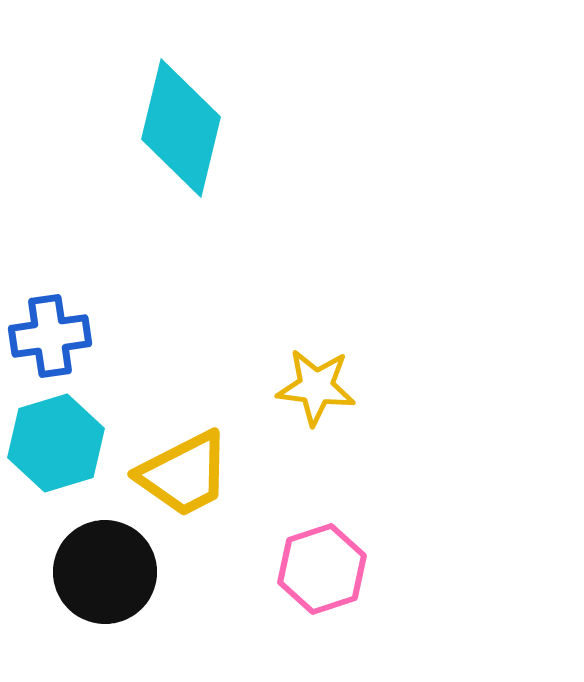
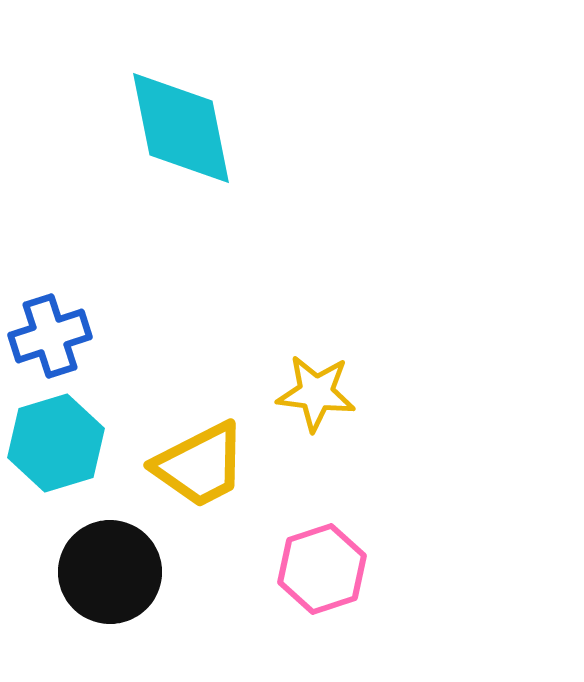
cyan diamond: rotated 25 degrees counterclockwise
blue cross: rotated 10 degrees counterclockwise
yellow star: moved 6 px down
yellow trapezoid: moved 16 px right, 9 px up
black circle: moved 5 px right
